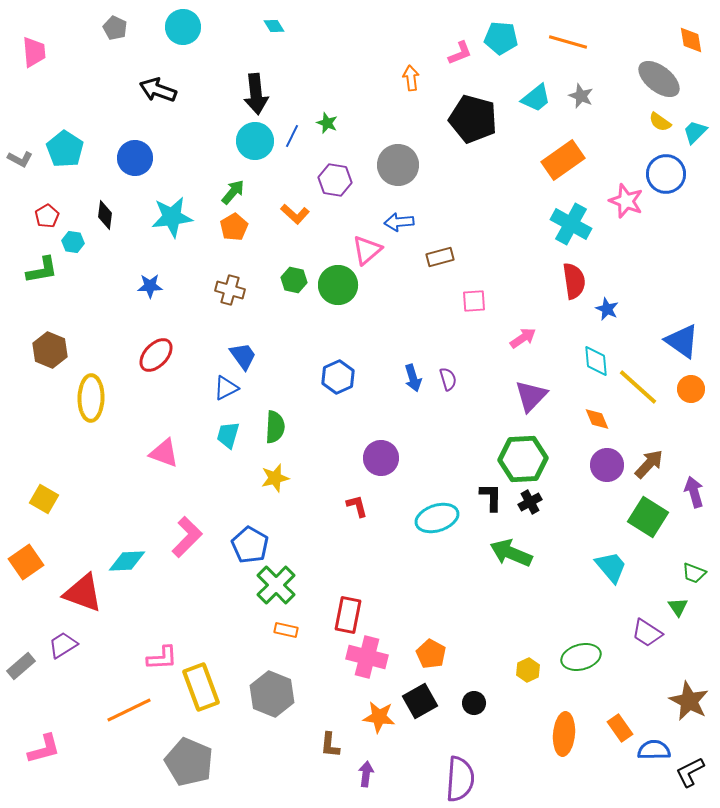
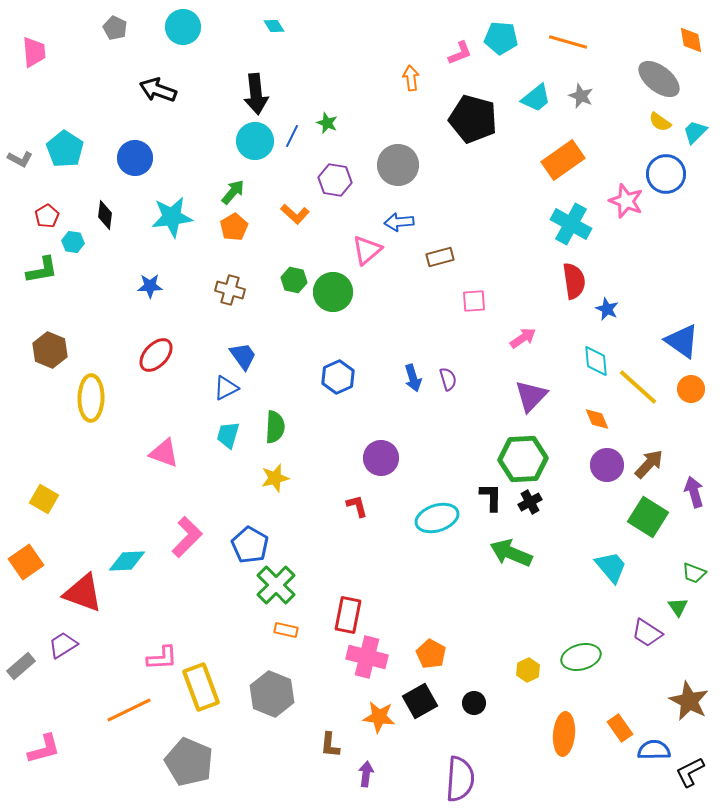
green circle at (338, 285): moved 5 px left, 7 px down
